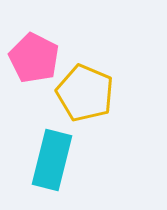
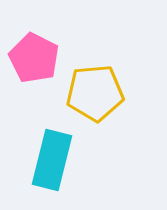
yellow pentagon: moved 10 px right; rotated 28 degrees counterclockwise
